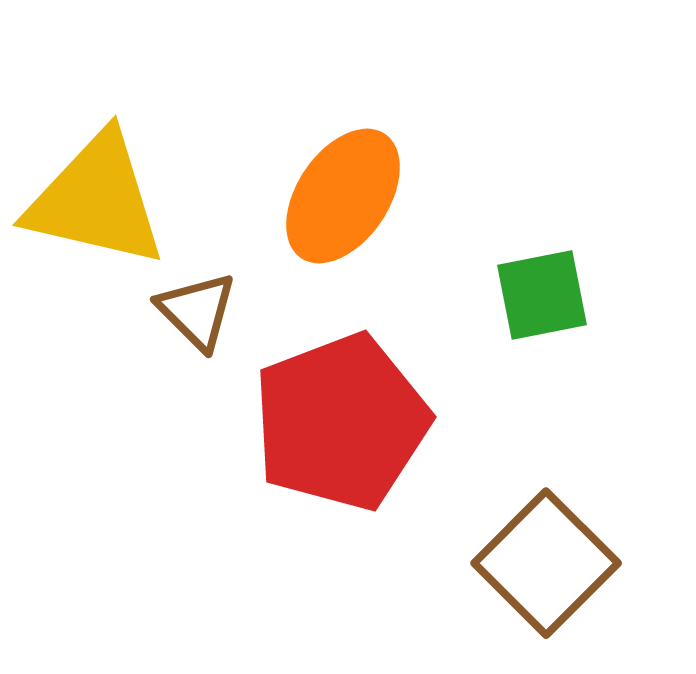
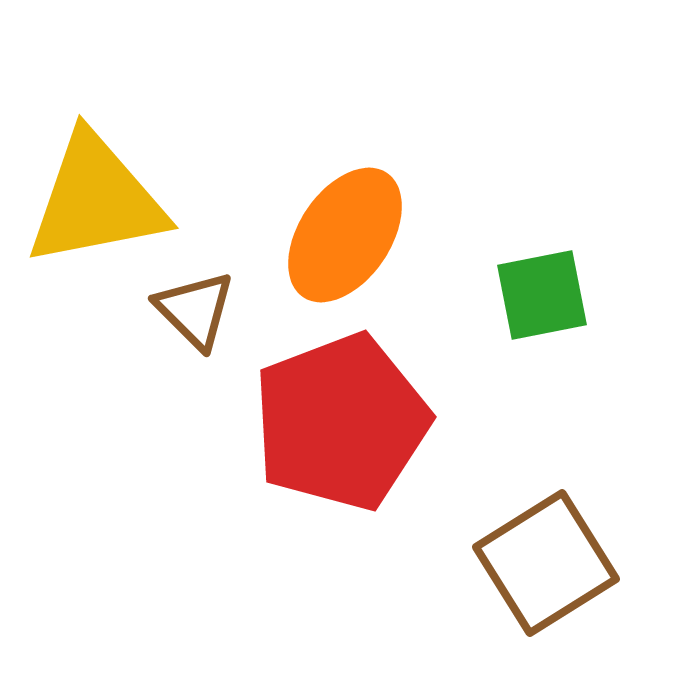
orange ellipse: moved 2 px right, 39 px down
yellow triangle: rotated 24 degrees counterclockwise
brown triangle: moved 2 px left, 1 px up
brown square: rotated 13 degrees clockwise
